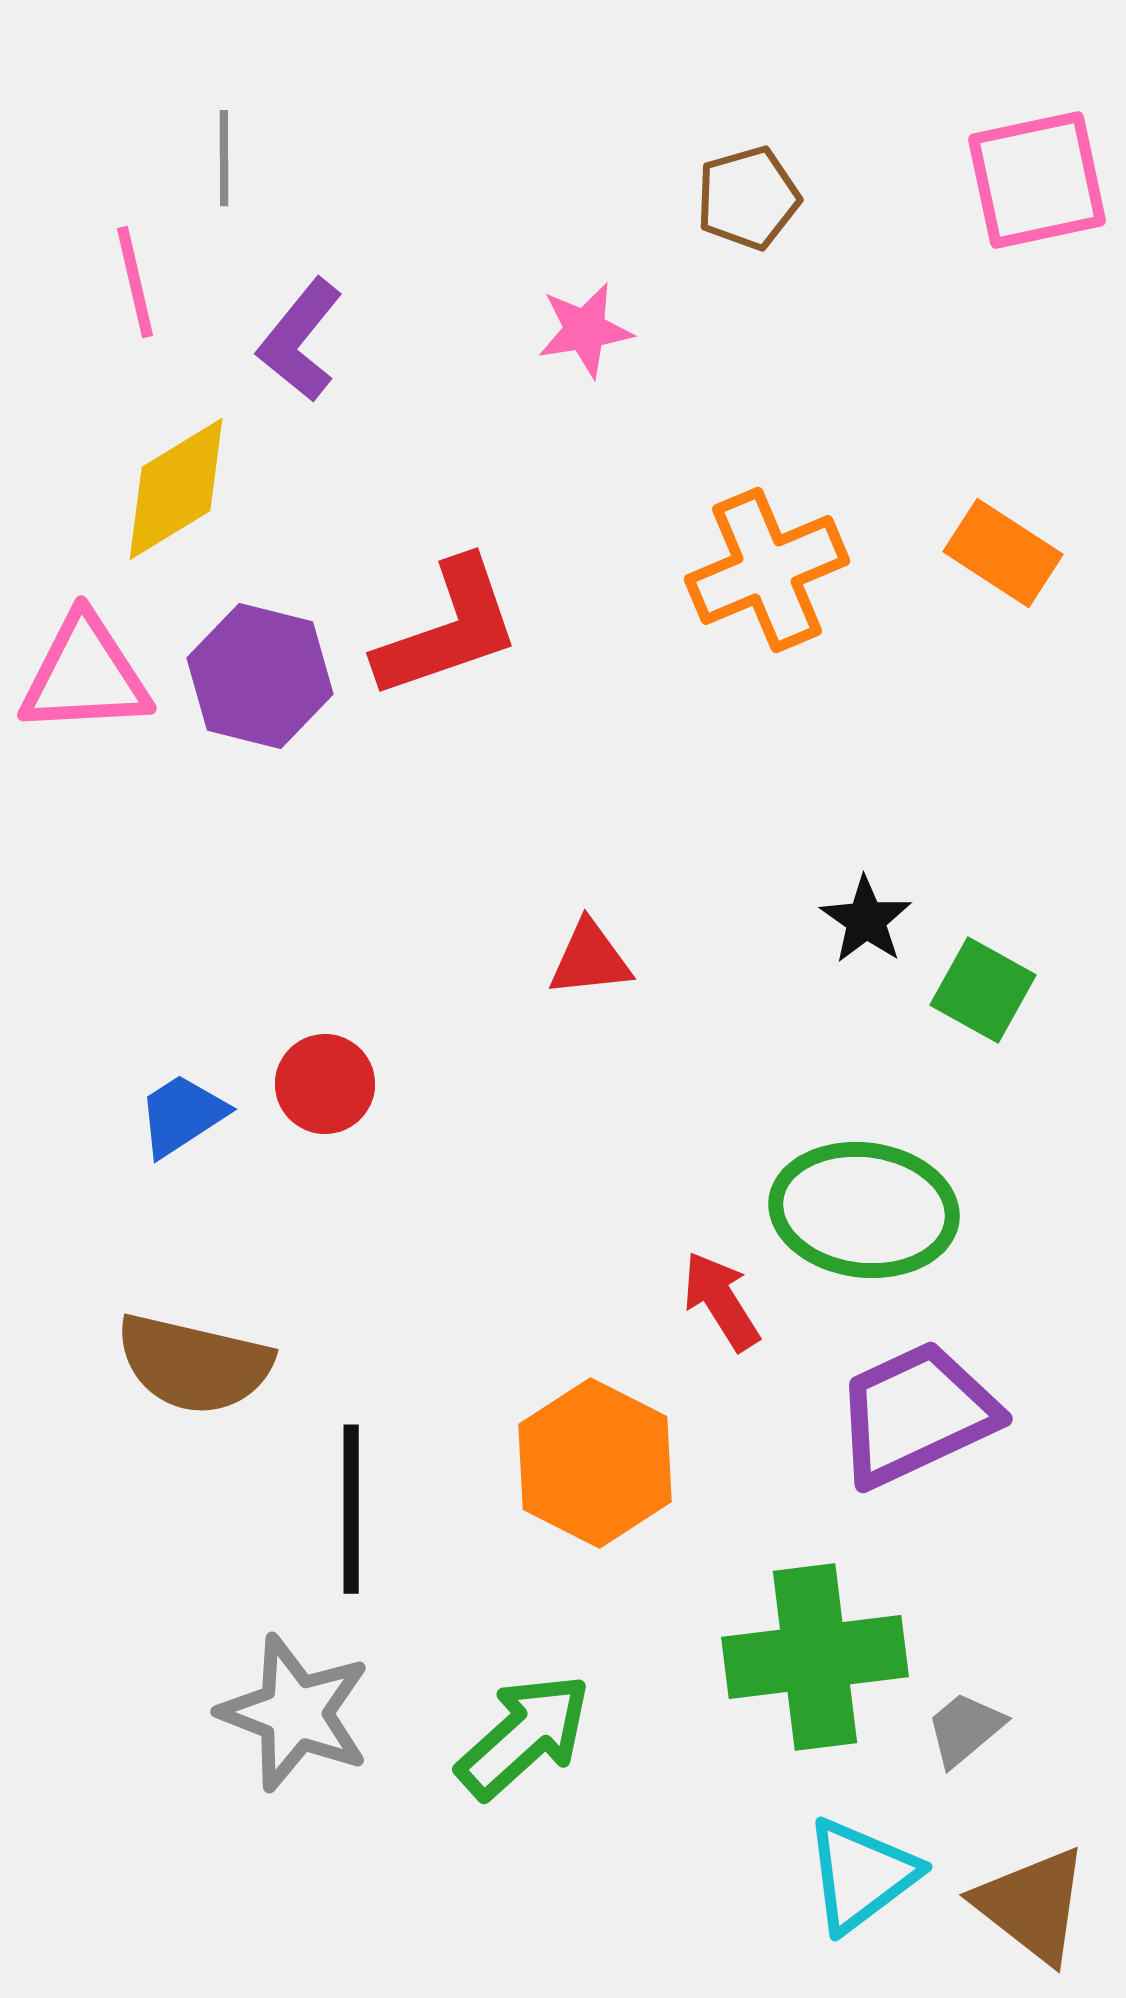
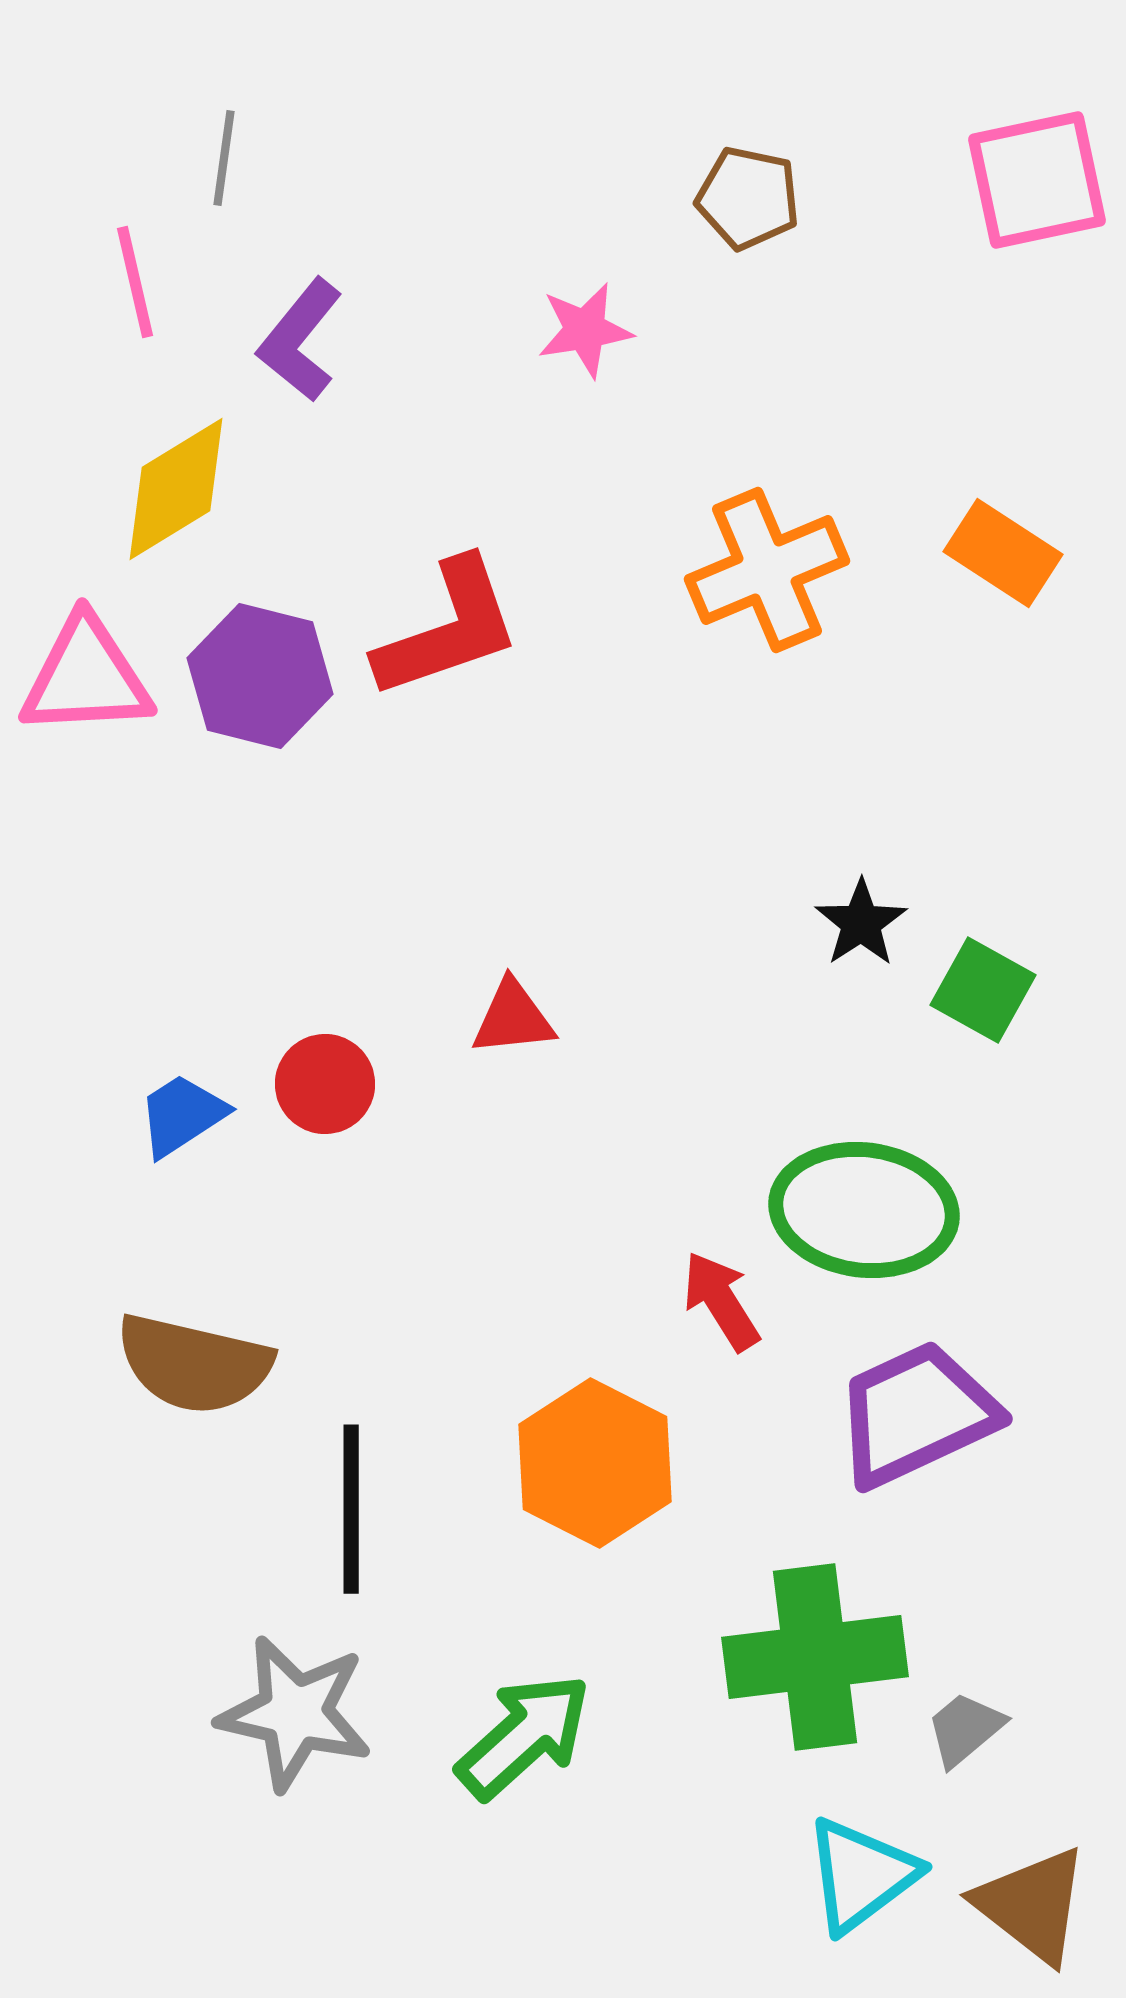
gray line: rotated 8 degrees clockwise
brown pentagon: rotated 28 degrees clockwise
pink triangle: moved 1 px right, 2 px down
black star: moved 5 px left, 3 px down; rotated 4 degrees clockwise
red triangle: moved 77 px left, 59 px down
gray star: rotated 8 degrees counterclockwise
